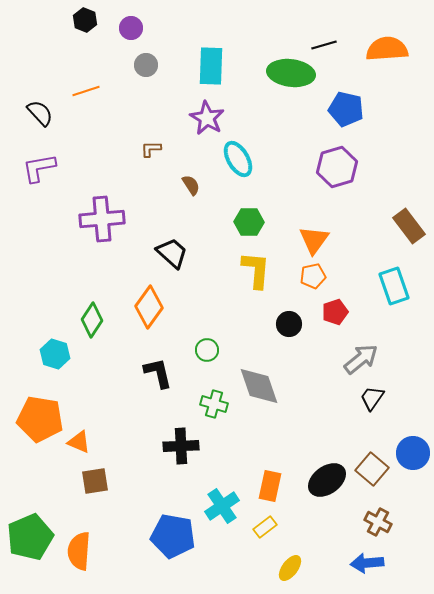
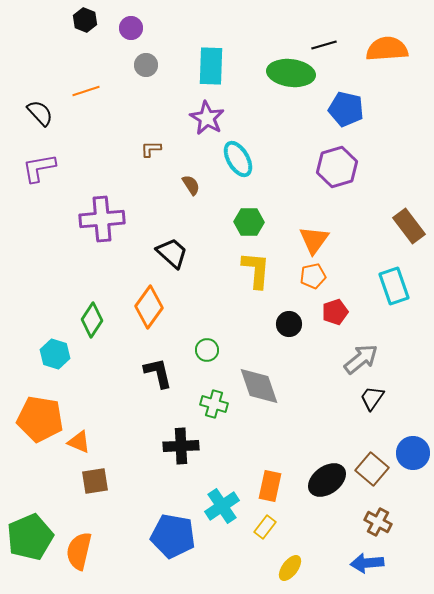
yellow rectangle at (265, 527): rotated 15 degrees counterclockwise
orange semicircle at (79, 551): rotated 9 degrees clockwise
